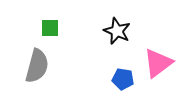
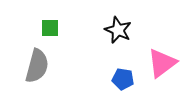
black star: moved 1 px right, 1 px up
pink triangle: moved 4 px right
